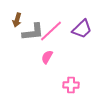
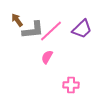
brown arrow: rotated 128 degrees clockwise
gray L-shape: moved 2 px up
